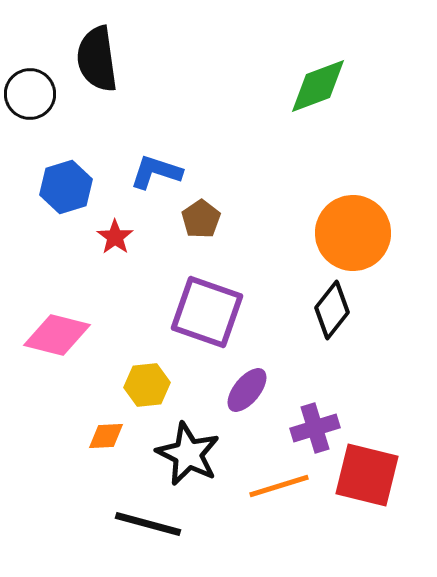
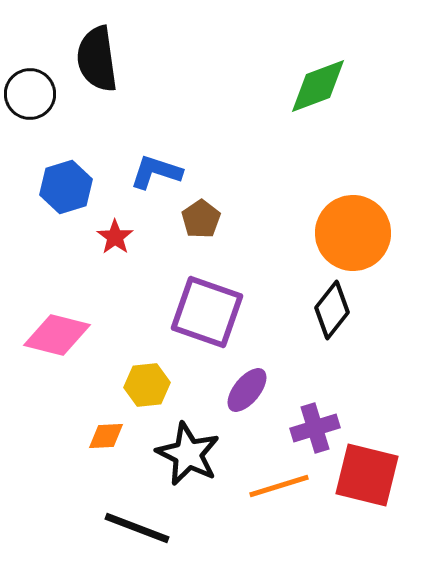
black line: moved 11 px left, 4 px down; rotated 6 degrees clockwise
